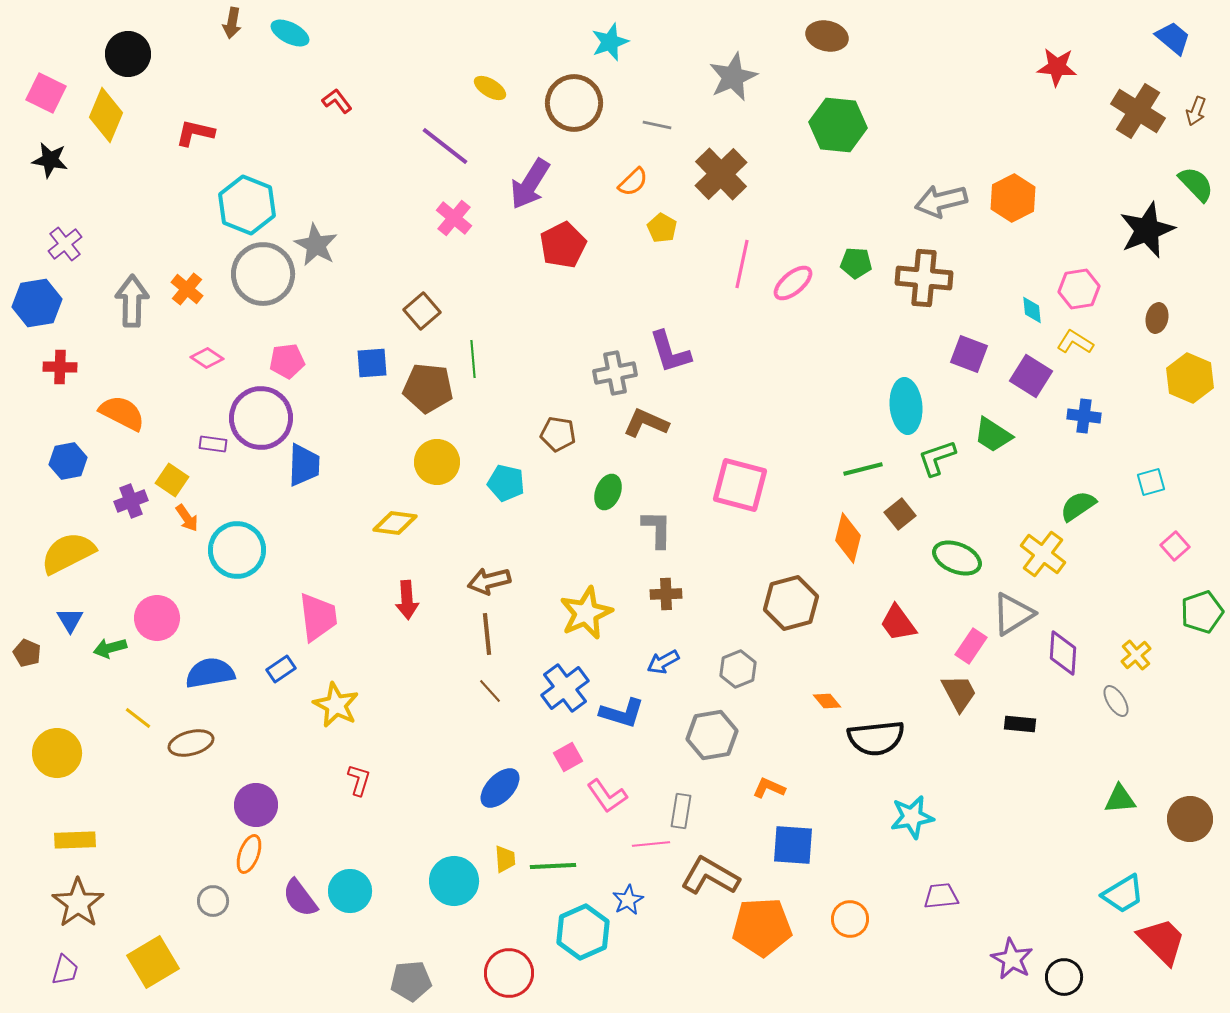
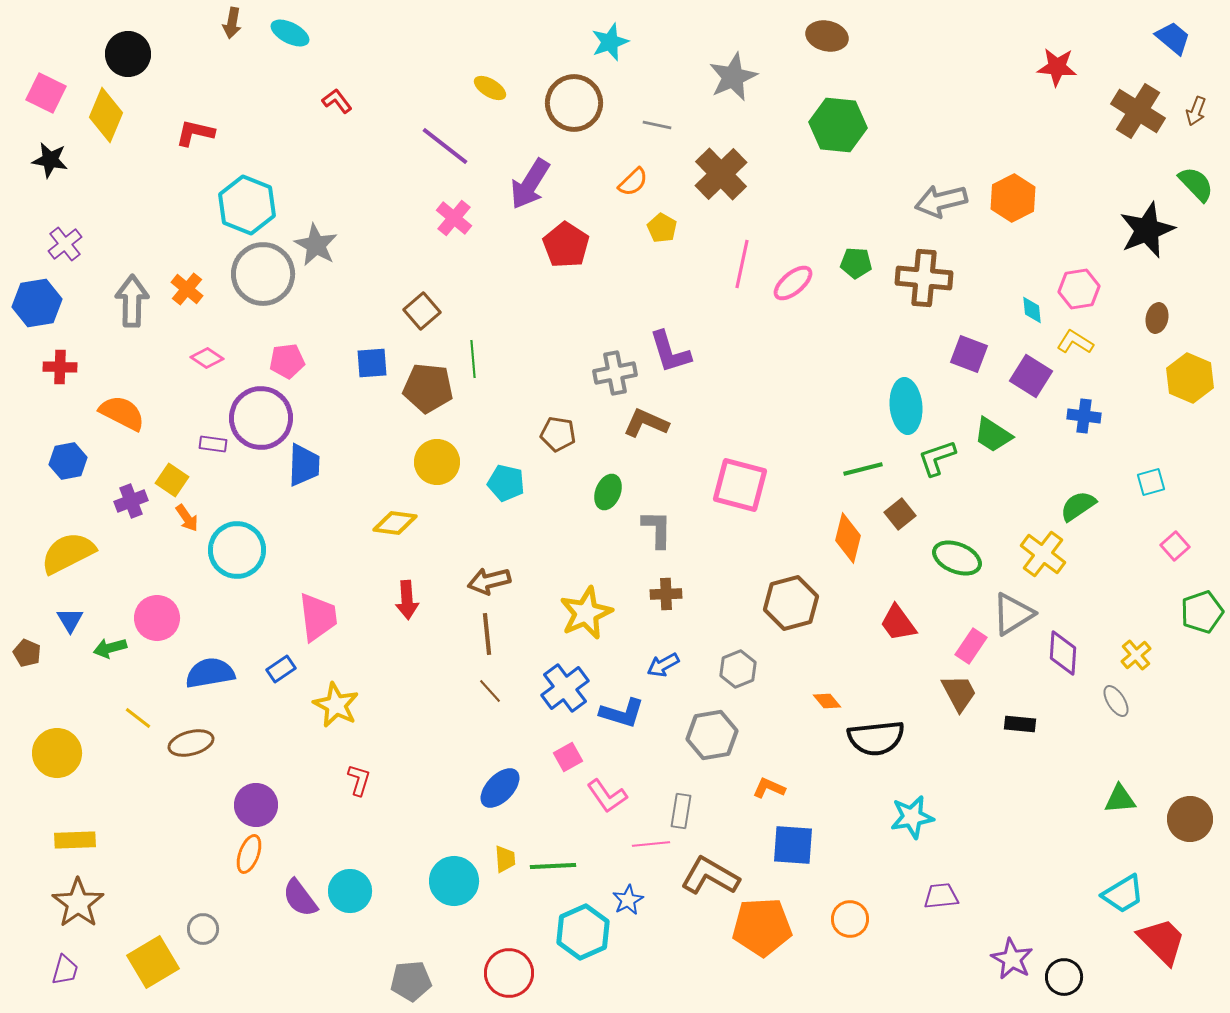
red pentagon at (563, 245): moved 3 px right; rotated 12 degrees counterclockwise
blue arrow at (663, 662): moved 3 px down
gray circle at (213, 901): moved 10 px left, 28 px down
